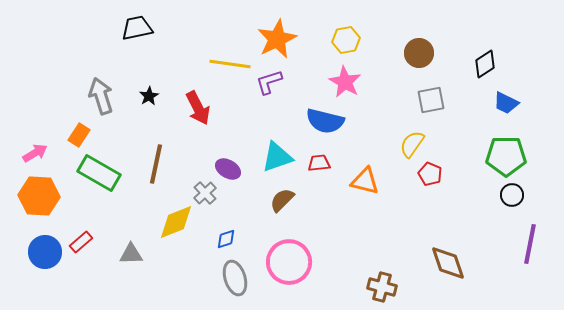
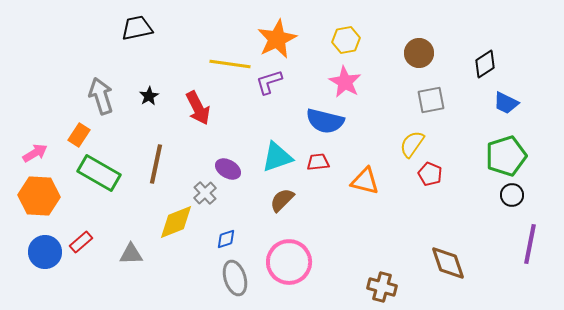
green pentagon: rotated 18 degrees counterclockwise
red trapezoid: moved 1 px left, 1 px up
